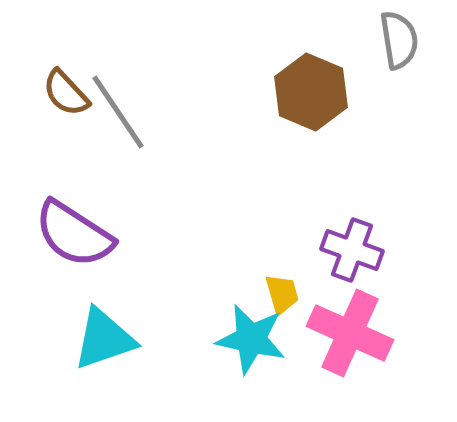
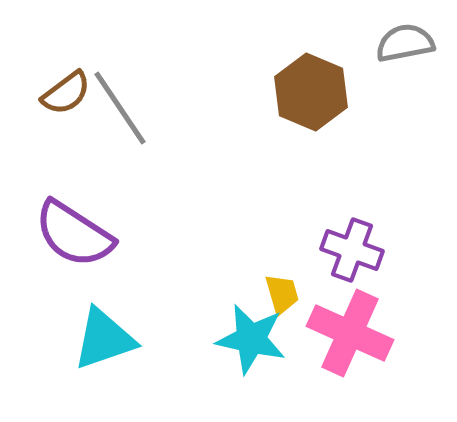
gray semicircle: moved 6 px right, 3 px down; rotated 92 degrees counterclockwise
brown semicircle: rotated 84 degrees counterclockwise
gray line: moved 2 px right, 4 px up
